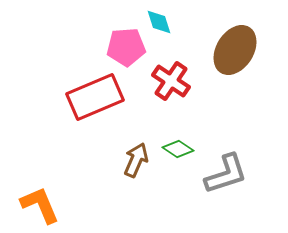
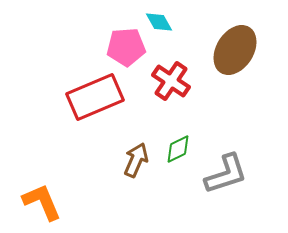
cyan diamond: rotated 12 degrees counterclockwise
green diamond: rotated 60 degrees counterclockwise
orange L-shape: moved 2 px right, 3 px up
